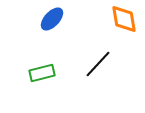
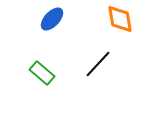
orange diamond: moved 4 px left
green rectangle: rotated 55 degrees clockwise
